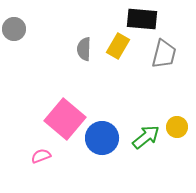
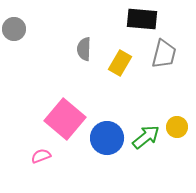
yellow rectangle: moved 2 px right, 17 px down
blue circle: moved 5 px right
